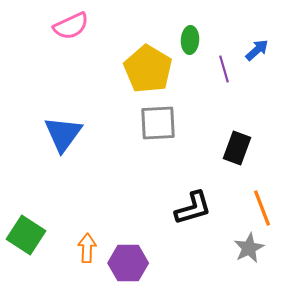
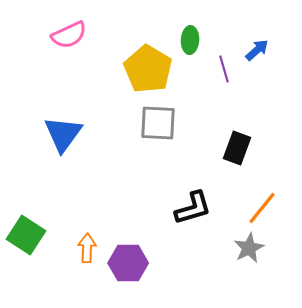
pink semicircle: moved 2 px left, 9 px down
gray square: rotated 6 degrees clockwise
orange line: rotated 60 degrees clockwise
